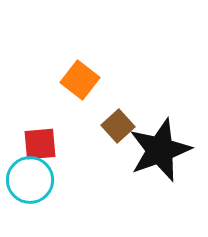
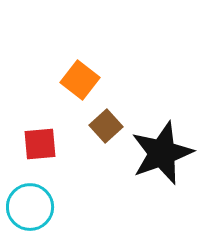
brown square: moved 12 px left
black star: moved 2 px right, 3 px down
cyan circle: moved 27 px down
